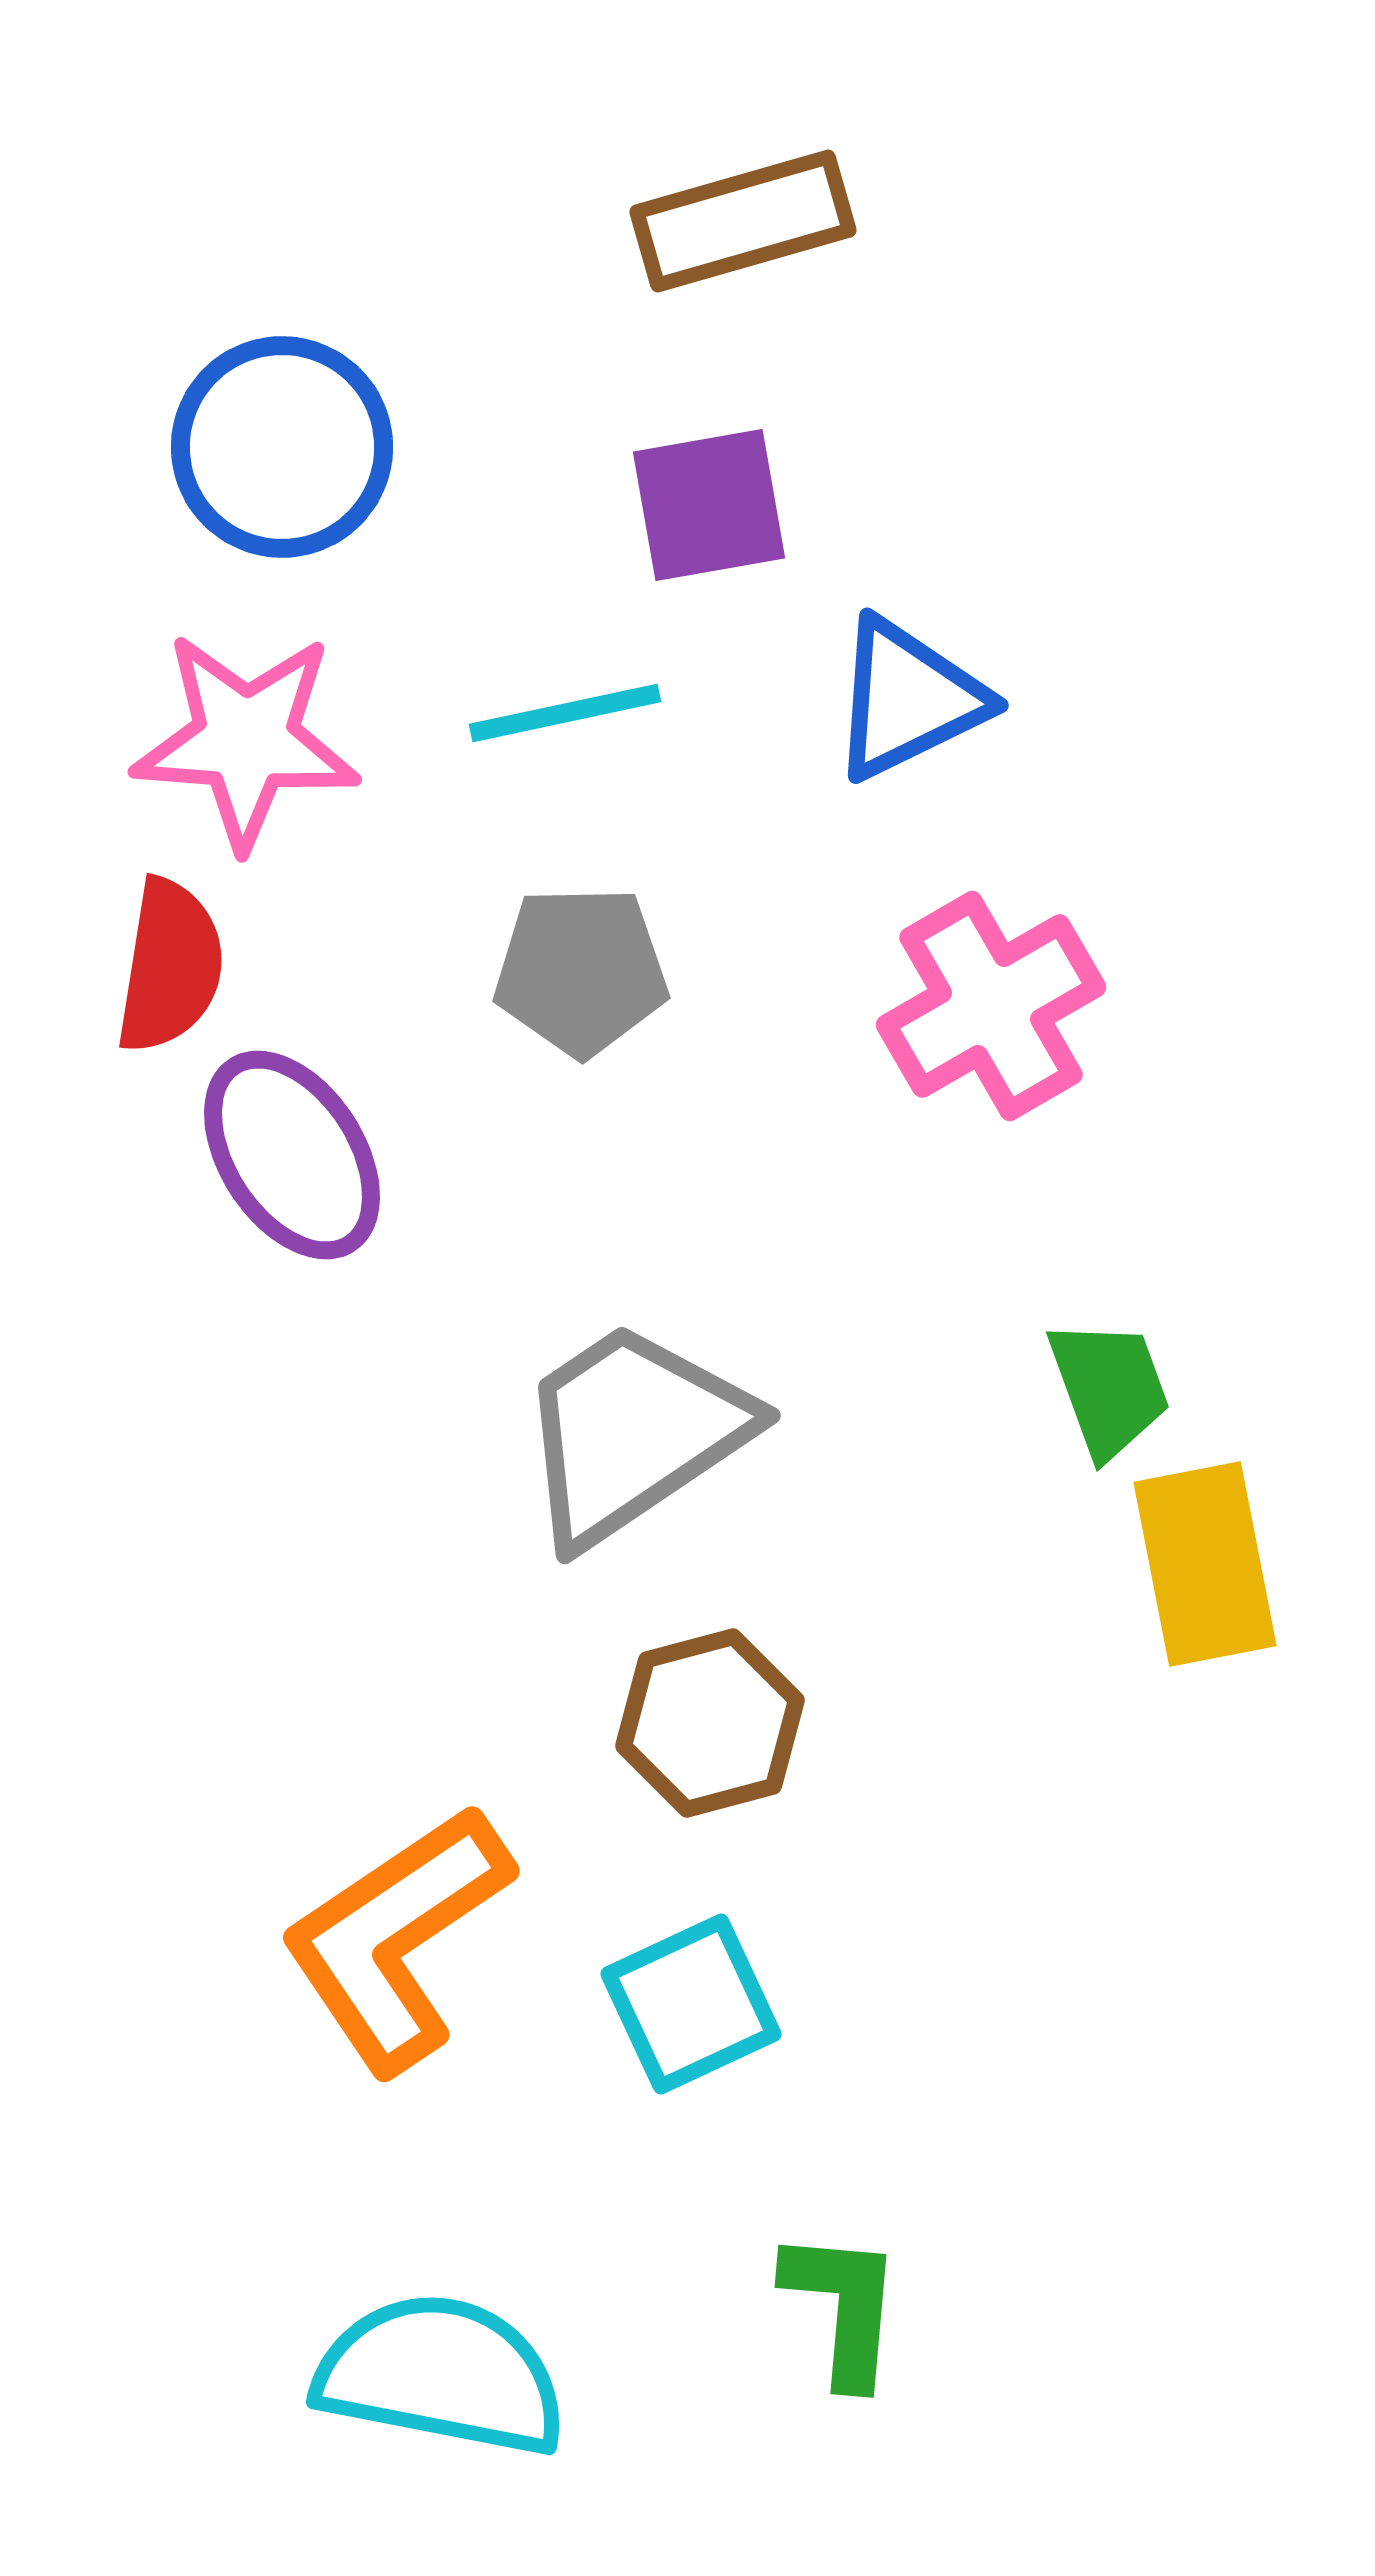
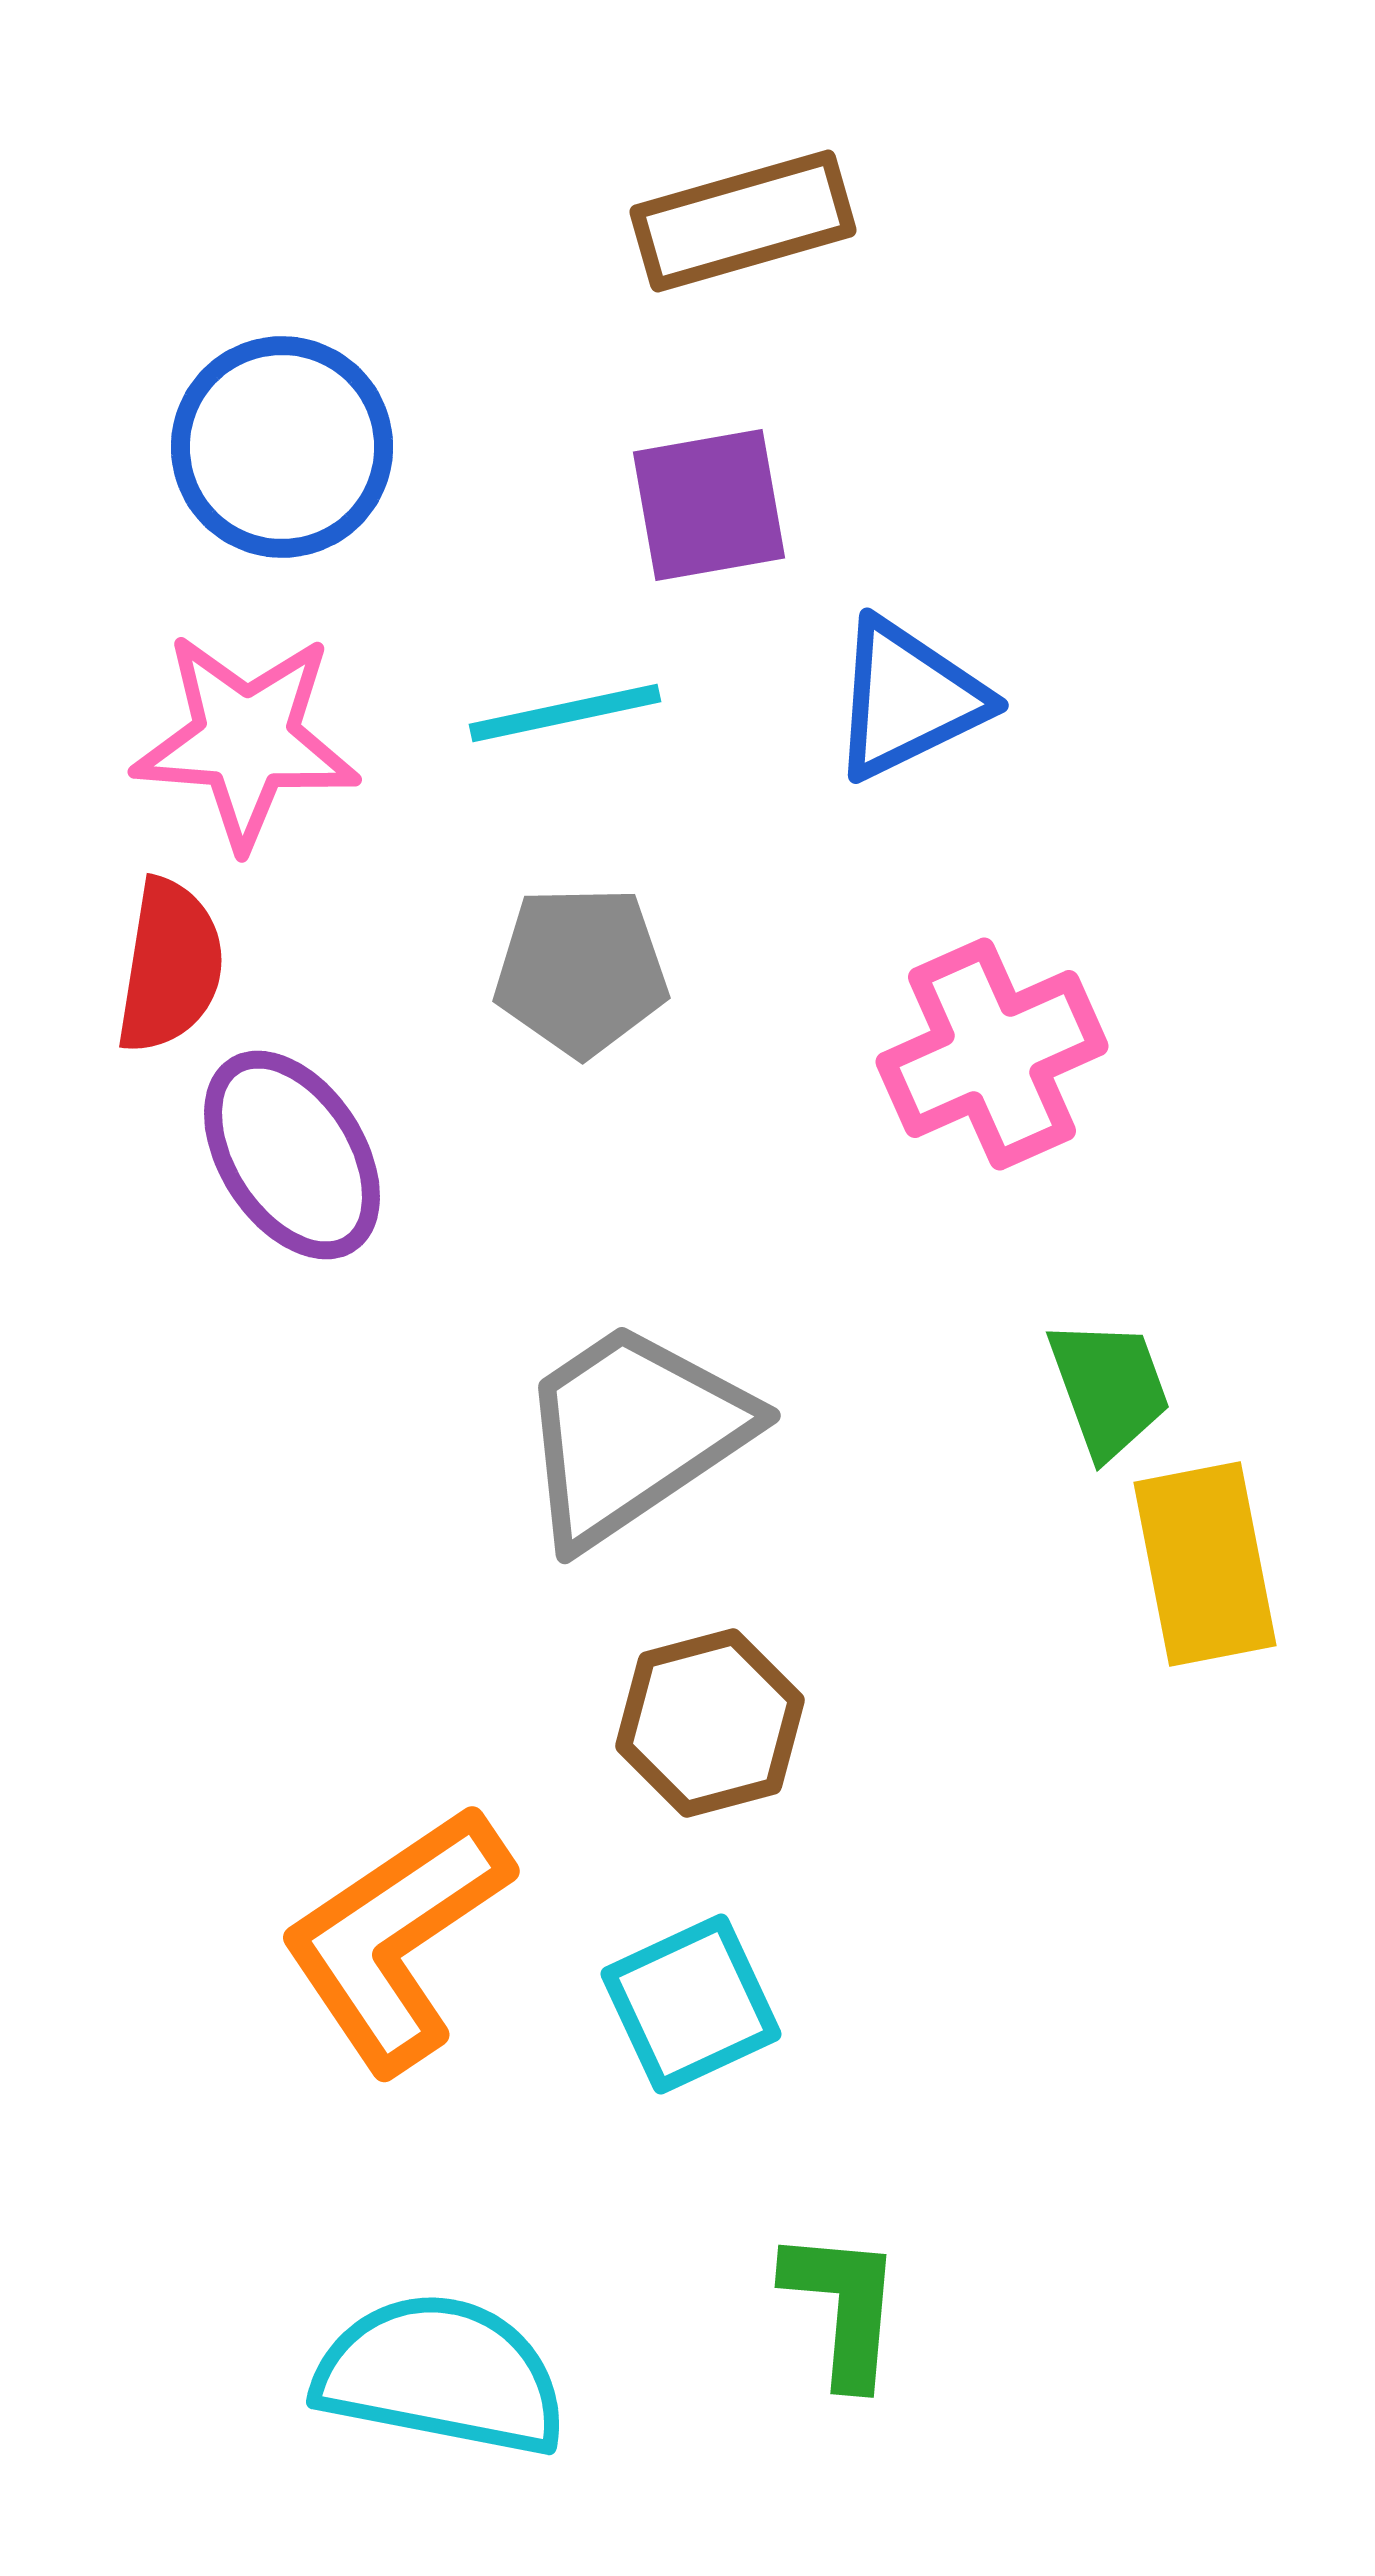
pink cross: moved 1 px right, 48 px down; rotated 6 degrees clockwise
